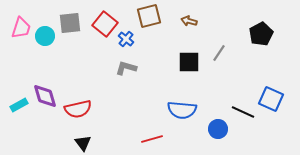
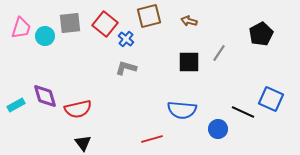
cyan rectangle: moved 3 px left
